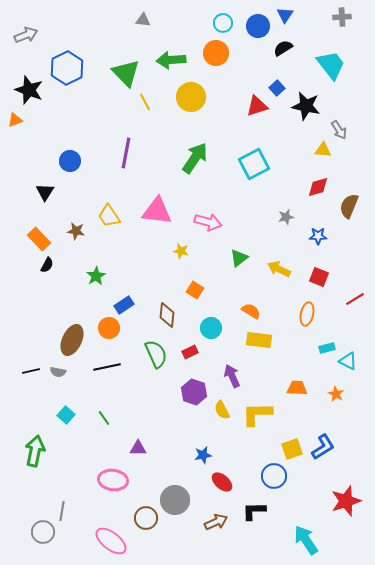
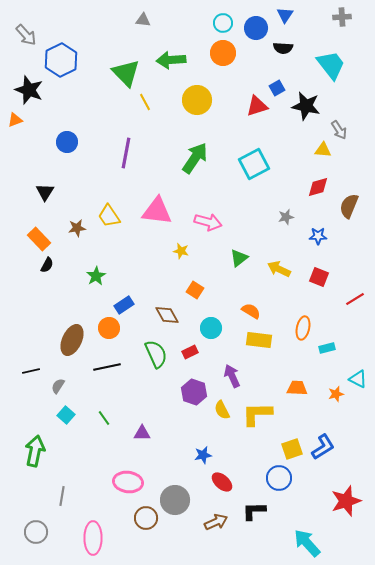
blue circle at (258, 26): moved 2 px left, 2 px down
gray arrow at (26, 35): rotated 70 degrees clockwise
black semicircle at (283, 48): rotated 144 degrees counterclockwise
orange circle at (216, 53): moved 7 px right
blue hexagon at (67, 68): moved 6 px left, 8 px up
blue square at (277, 88): rotated 14 degrees clockwise
yellow circle at (191, 97): moved 6 px right, 3 px down
blue circle at (70, 161): moved 3 px left, 19 px up
brown star at (76, 231): moved 1 px right, 3 px up; rotated 18 degrees counterclockwise
orange ellipse at (307, 314): moved 4 px left, 14 px down
brown diamond at (167, 315): rotated 35 degrees counterclockwise
cyan triangle at (348, 361): moved 10 px right, 18 px down
gray semicircle at (58, 372): moved 14 px down; rotated 112 degrees clockwise
orange star at (336, 394): rotated 28 degrees clockwise
purple triangle at (138, 448): moved 4 px right, 15 px up
blue circle at (274, 476): moved 5 px right, 2 px down
pink ellipse at (113, 480): moved 15 px right, 2 px down
gray line at (62, 511): moved 15 px up
gray circle at (43, 532): moved 7 px left
cyan arrow at (306, 540): moved 1 px right, 3 px down; rotated 8 degrees counterclockwise
pink ellipse at (111, 541): moved 18 px left, 3 px up; rotated 52 degrees clockwise
